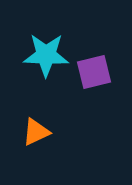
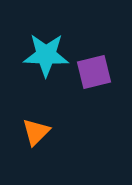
orange triangle: rotated 20 degrees counterclockwise
